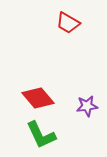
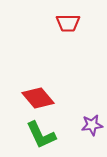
red trapezoid: rotated 30 degrees counterclockwise
purple star: moved 5 px right, 19 px down
